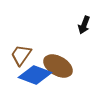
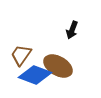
black arrow: moved 12 px left, 5 px down
